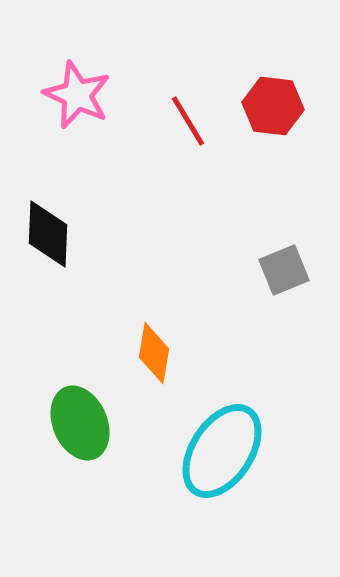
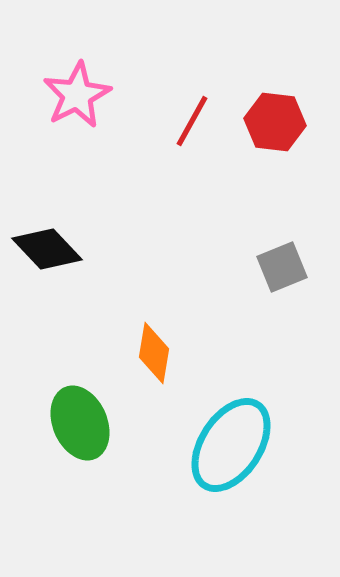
pink star: rotated 20 degrees clockwise
red hexagon: moved 2 px right, 16 px down
red line: moved 4 px right; rotated 60 degrees clockwise
black diamond: moved 1 px left, 15 px down; rotated 46 degrees counterclockwise
gray square: moved 2 px left, 3 px up
cyan ellipse: moved 9 px right, 6 px up
